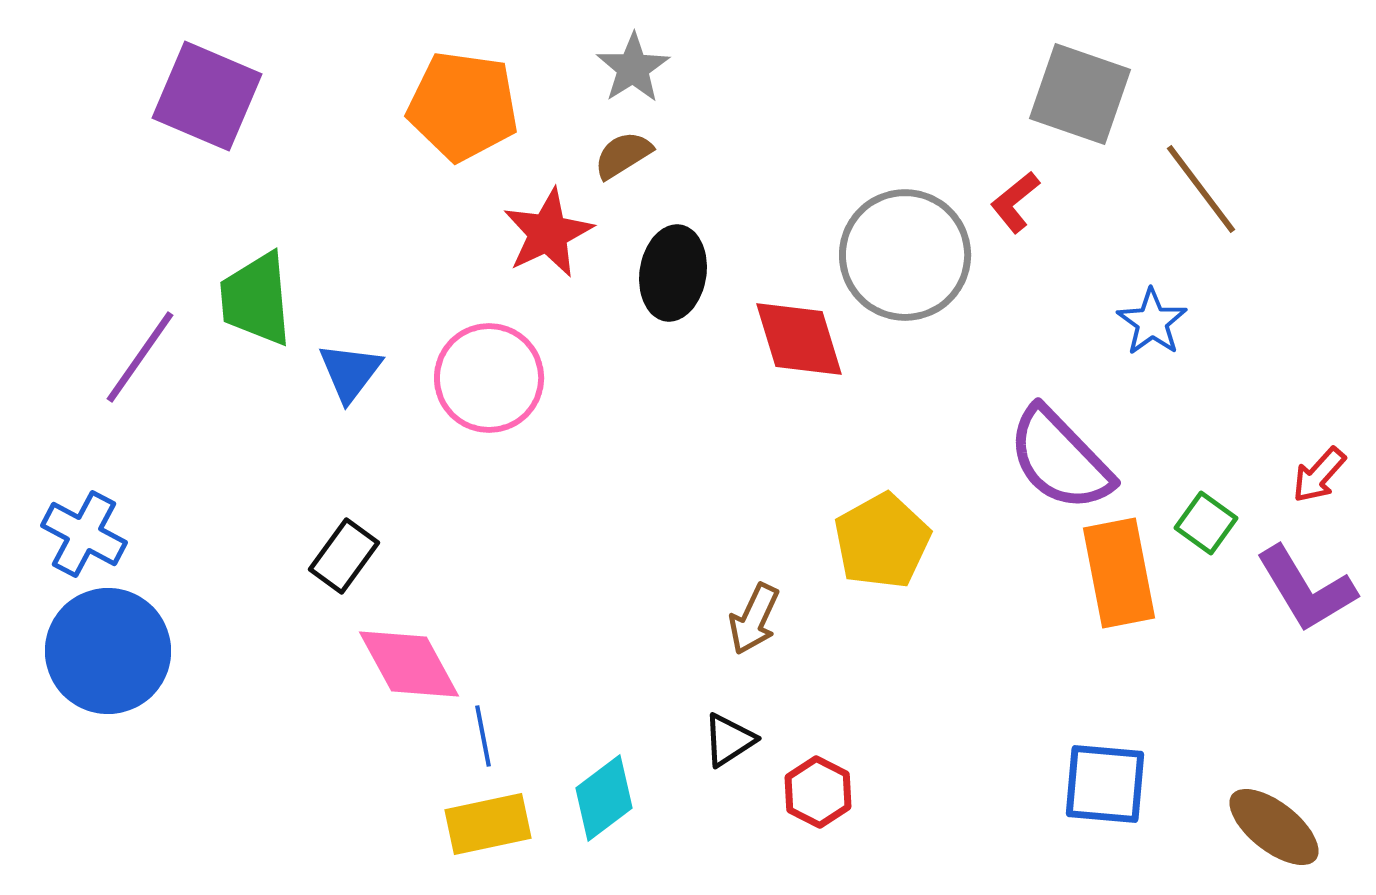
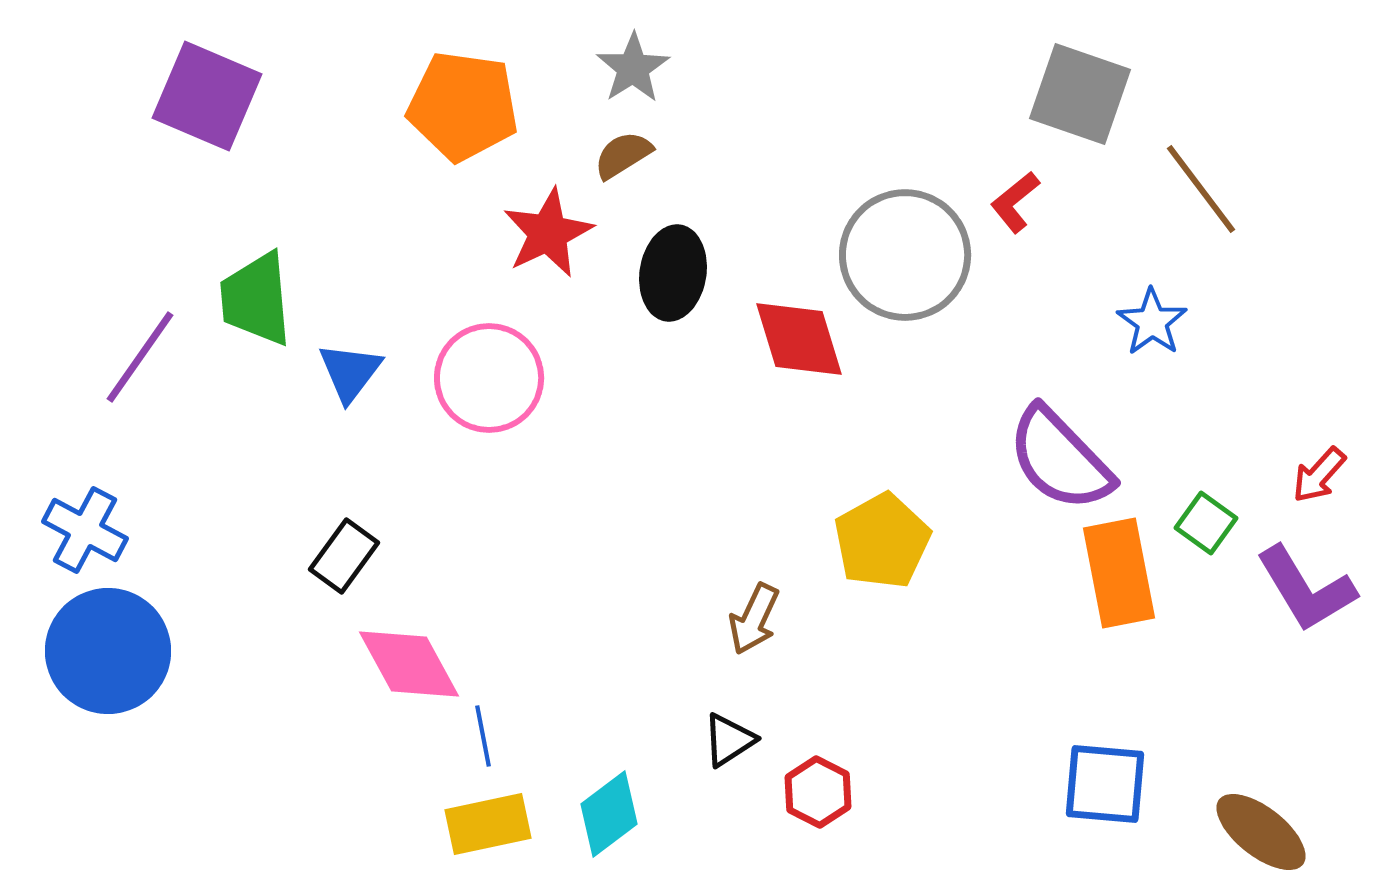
blue cross: moved 1 px right, 4 px up
cyan diamond: moved 5 px right, 16 px down
brown ellipse: moved 13 px left, 5 px down
